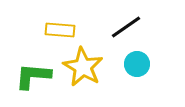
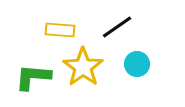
black line: moved 9 px left
yellow star: rotated 6 degrees clockwise
green L-shape: moved 1 px down
